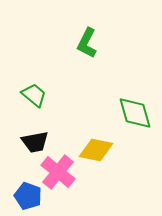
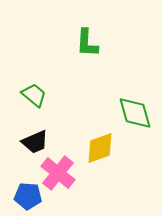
green L-shape: rotated 24 degrees counterclockwise
black trapezoid: rotated 12 degrees counterclockwise
yellow diamond: moved 4 px right, 2 px up; rotated 32 degrees counterclockwise
pink cross: moved 1 px down
blue pentagon: rotated 16 degrees counterclockwise
